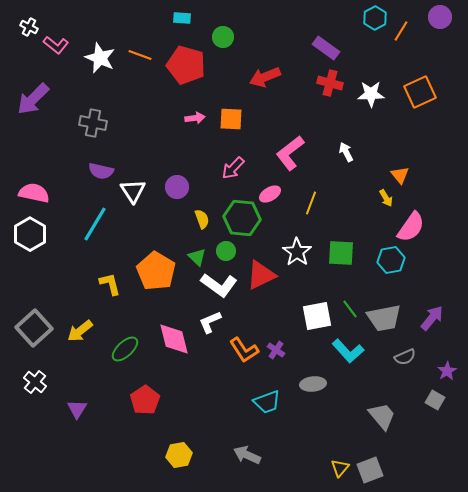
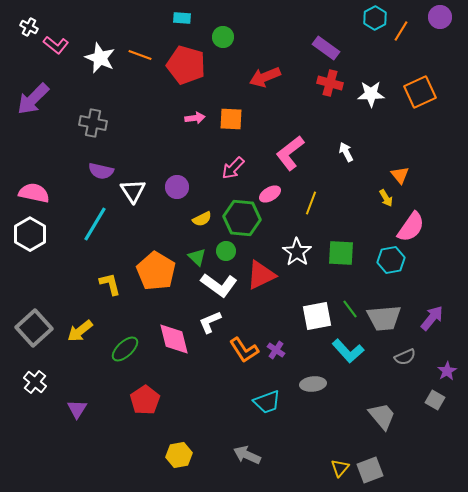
yellow semicircle at (202, 219): rotated 84 degrees clockwise
gray trapezoid at (384, 318): rotated 6 degrees clockwise
